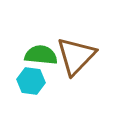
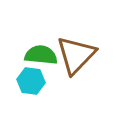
brown triangle: moved 1 px up
